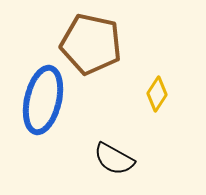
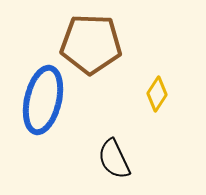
brown pentagon: rotated 10 degrees counterclockwise
black semicircle: rotated 36 degrees clockwise
